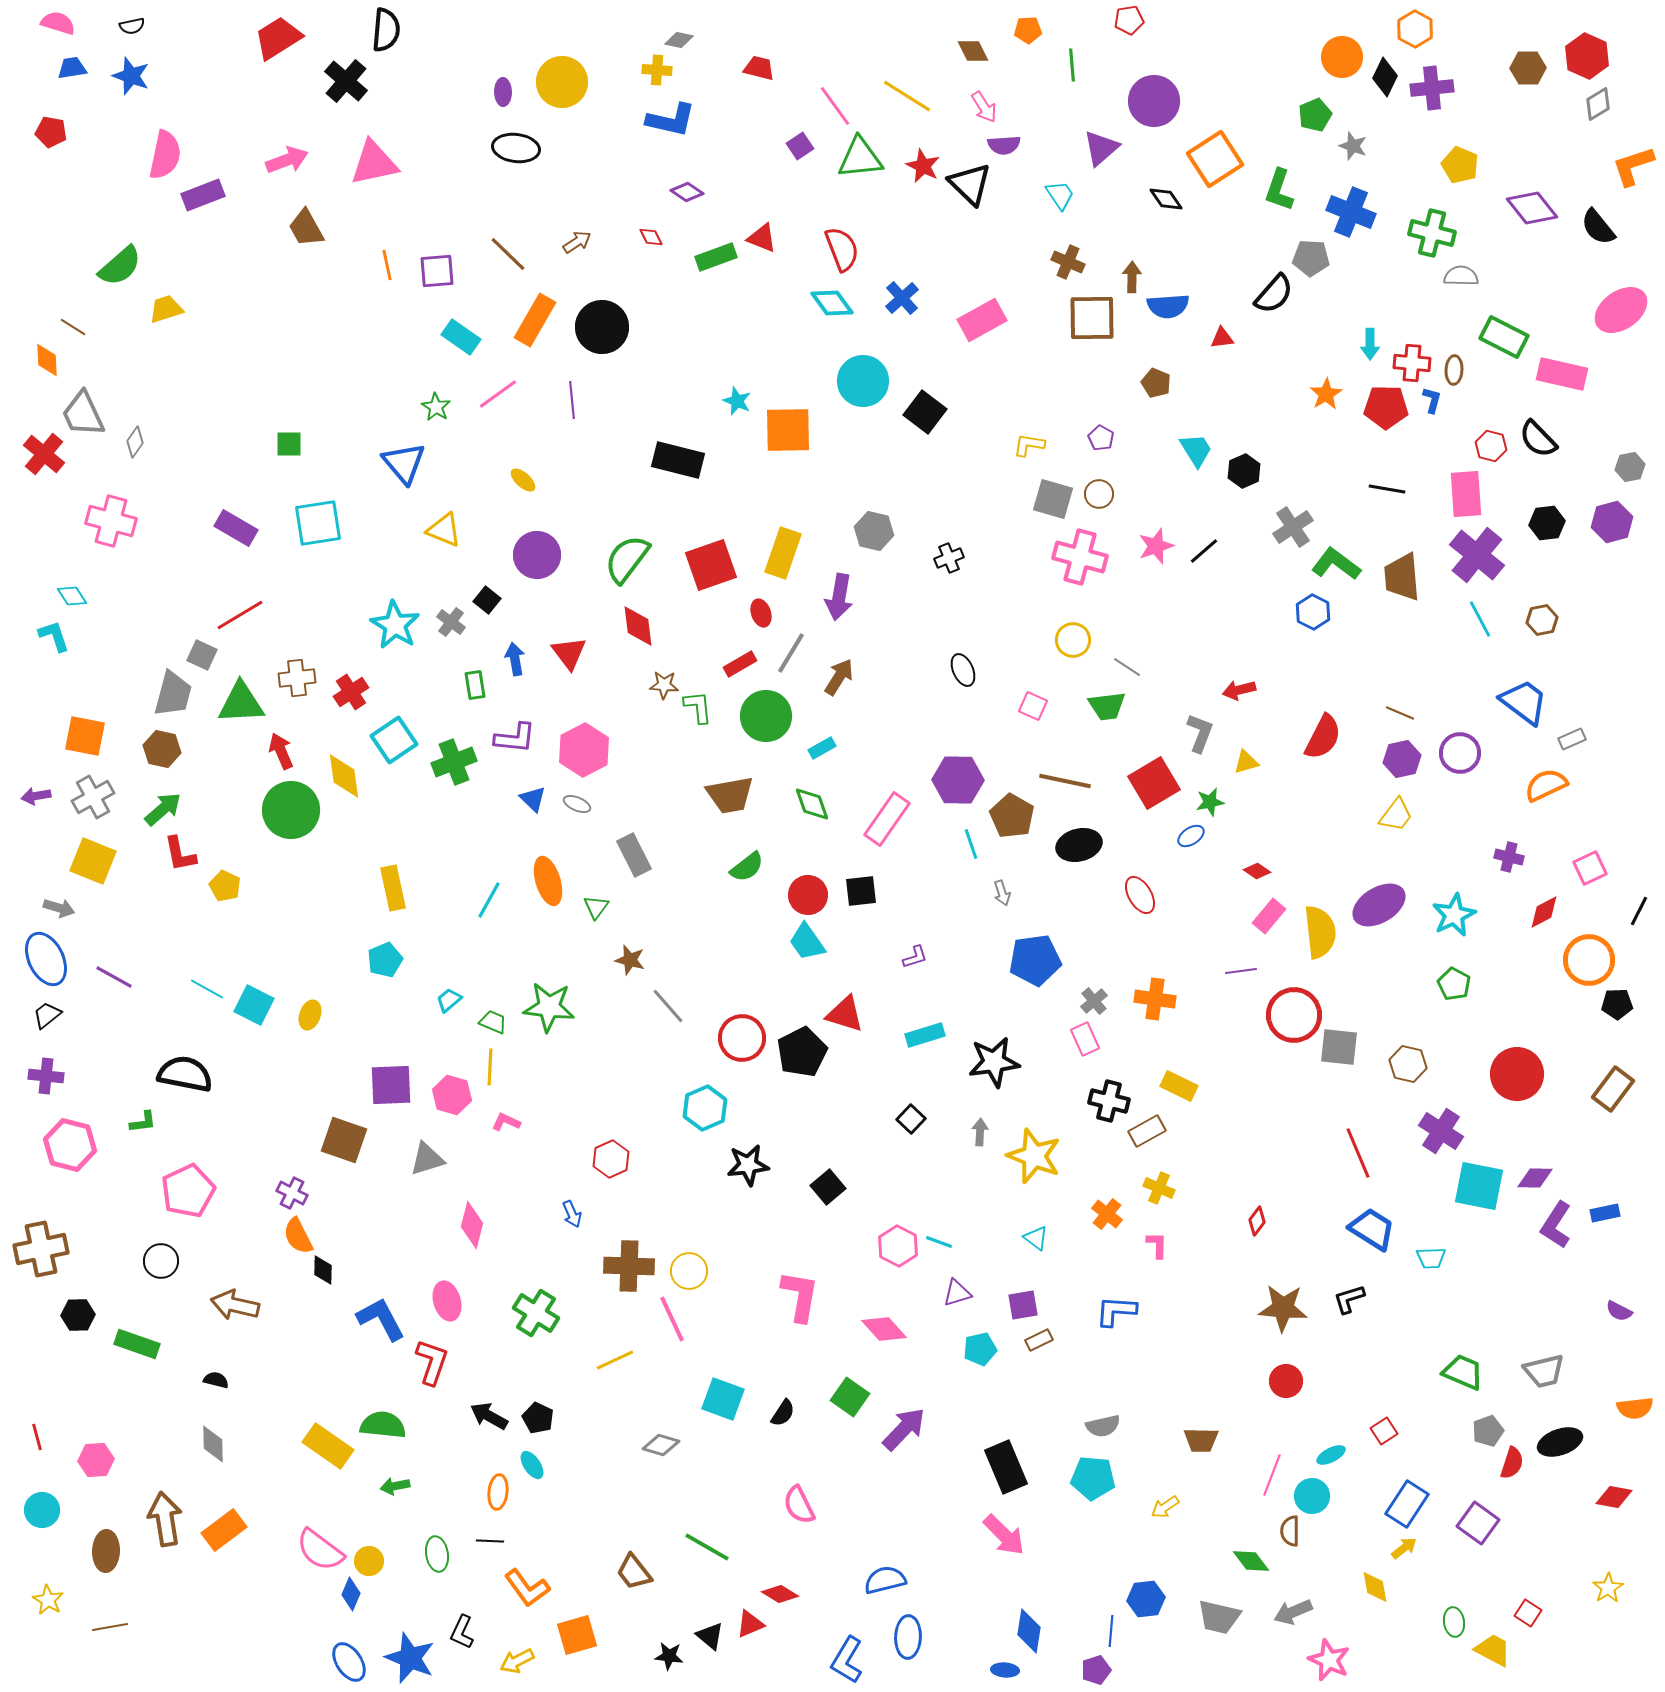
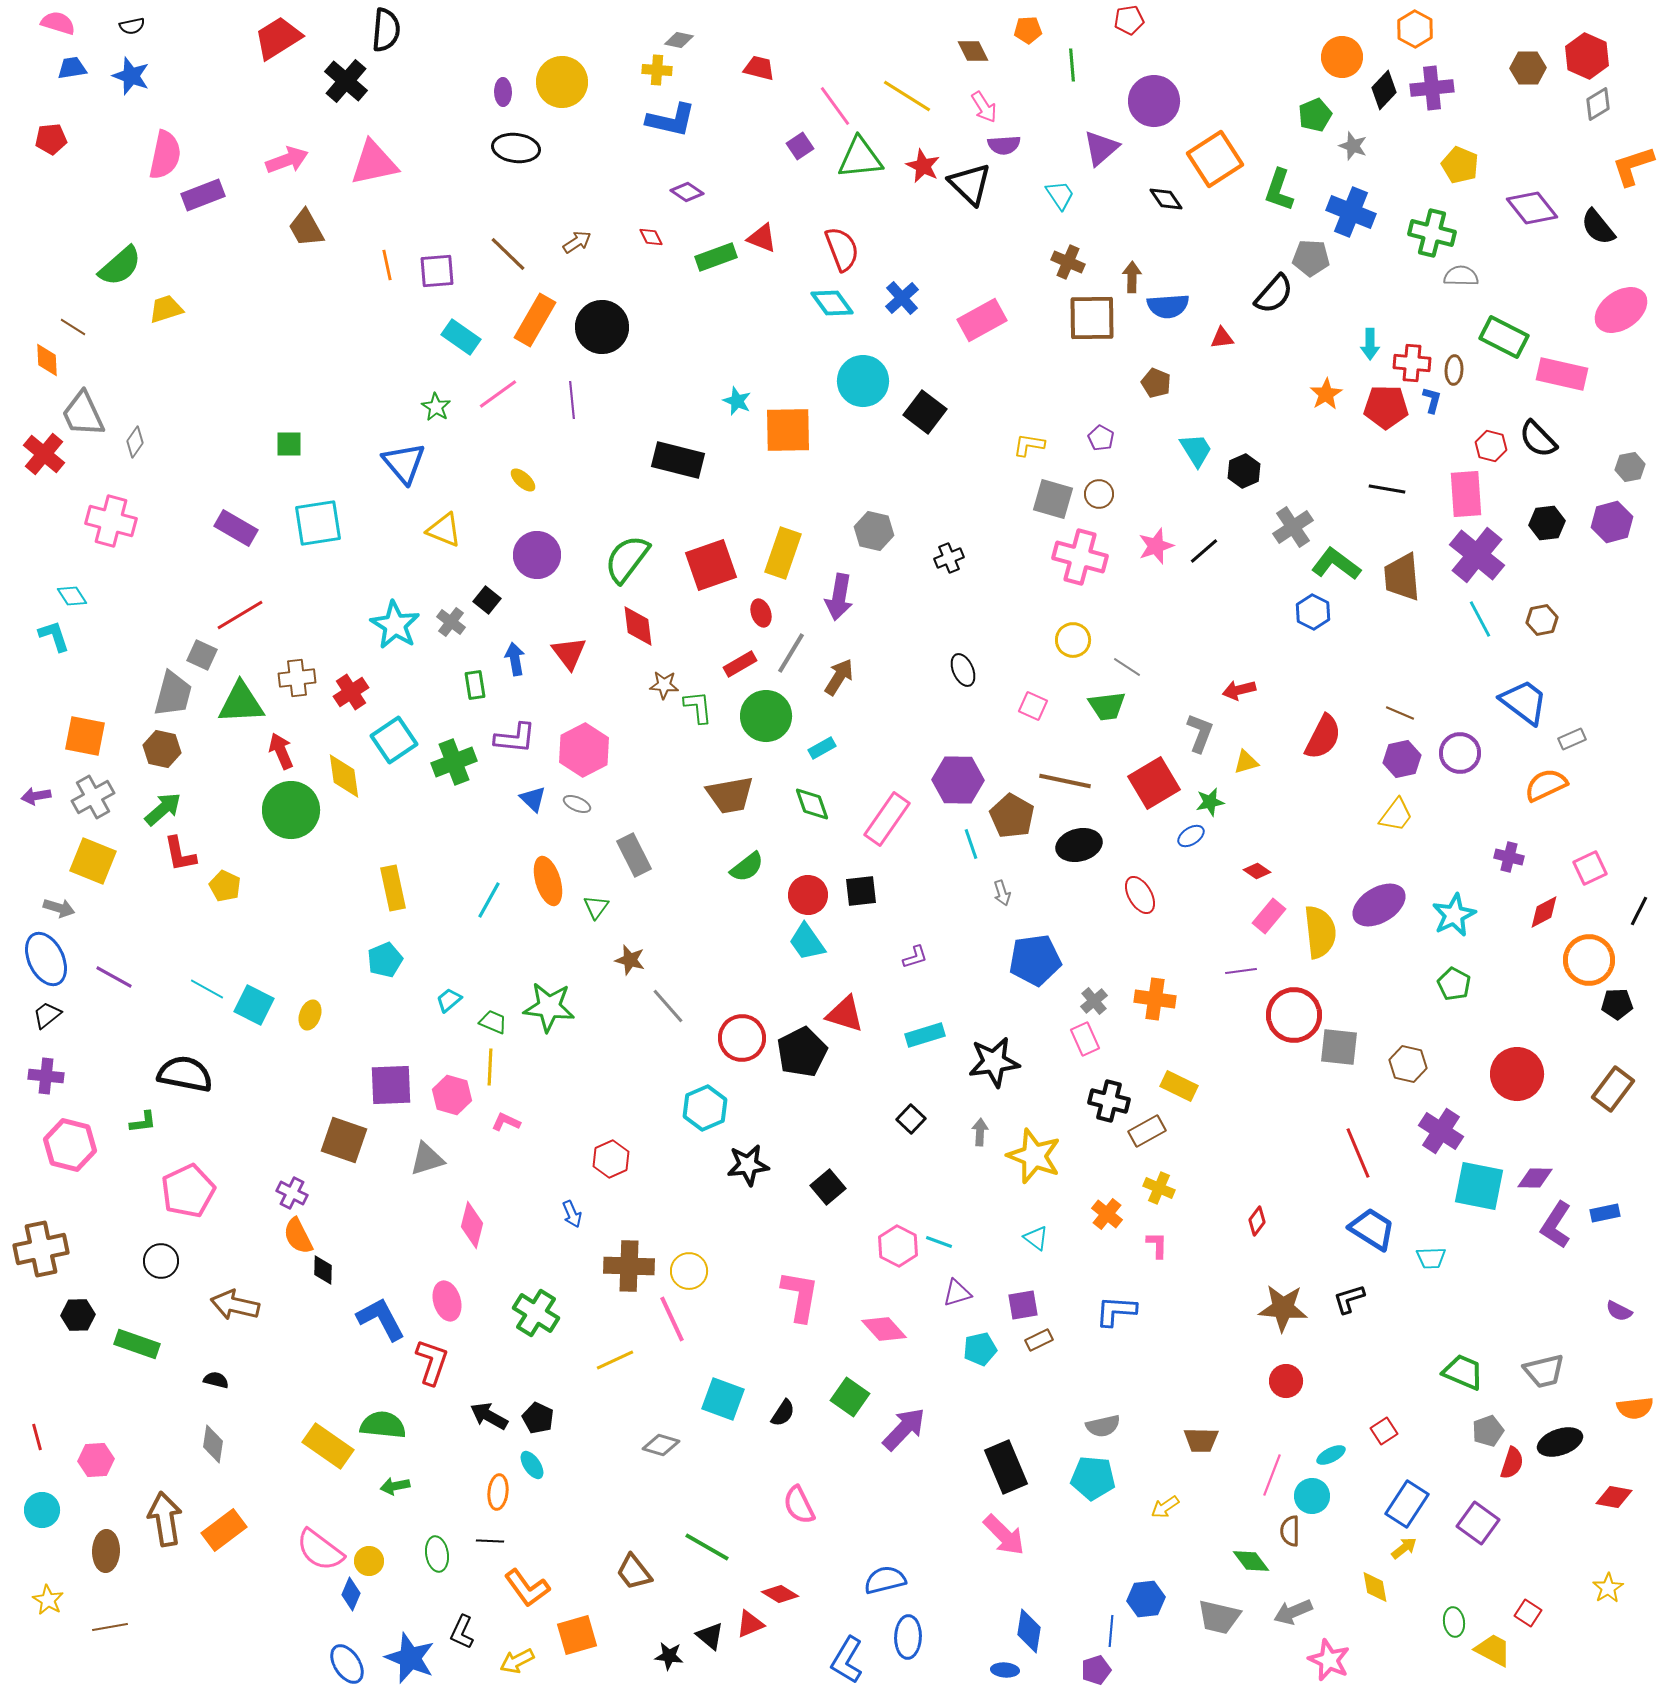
black diamond at (1385, 77): moved 1 px left, 13 px down; rotated 18 degrees clockwise
red pentagon at (51, 132): moved 7 px down; rotated 16 degrees counterclockwise
gray diamond at (213, 1444): rotated 9 degrees clockwise
blue ellipse at (349, 1662): moved 2 px left, 2 px down
